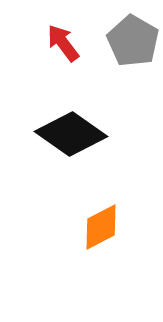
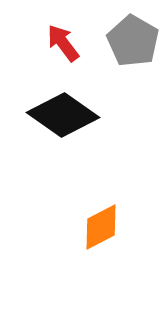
black diamond: moved 8 px left, 19 px up
